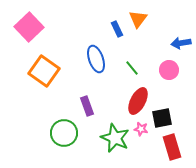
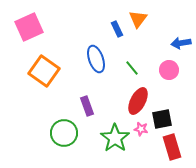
pink square: rotated 20 degrees clockwise
black square: moved 1 px down
green star: rotated 12 degrees clockwise
